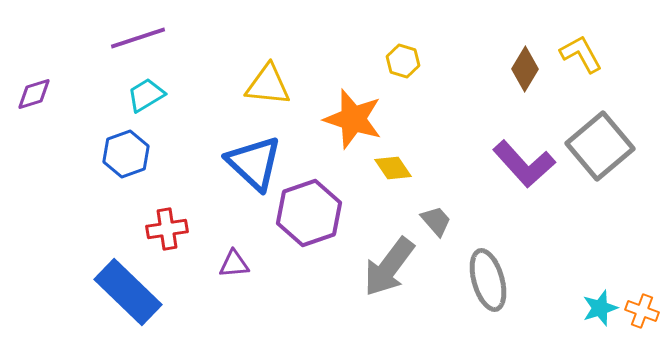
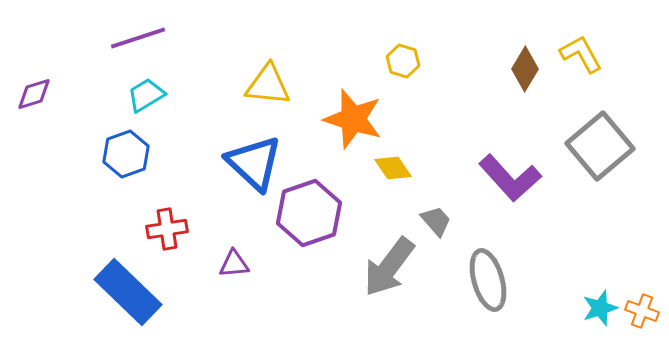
purple L-shape: moved 14 px left, 14 px down
